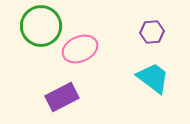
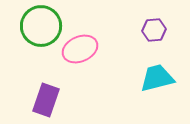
purple hexagon: moved 2 px right, 2 px up
cyan trapezoid: moved 4 px right; rotated 51 degrees counterclockwise
purple rectangle: moved 16 px left, 3 px down; rotated 44 degrees counterclockwise
